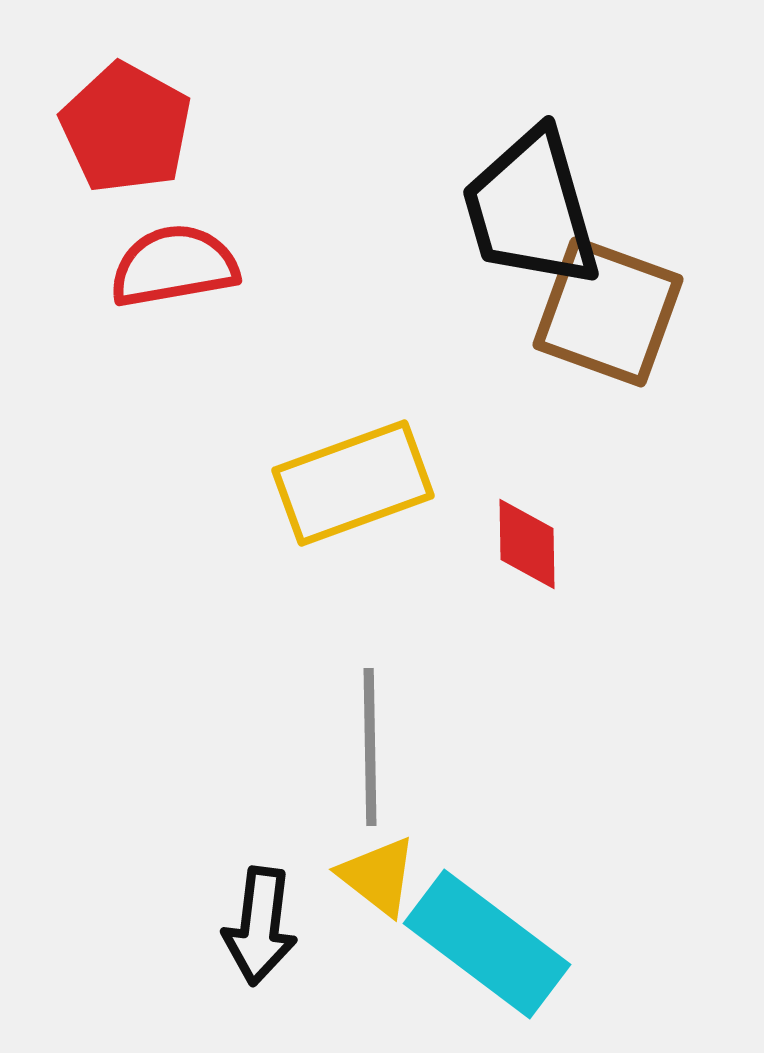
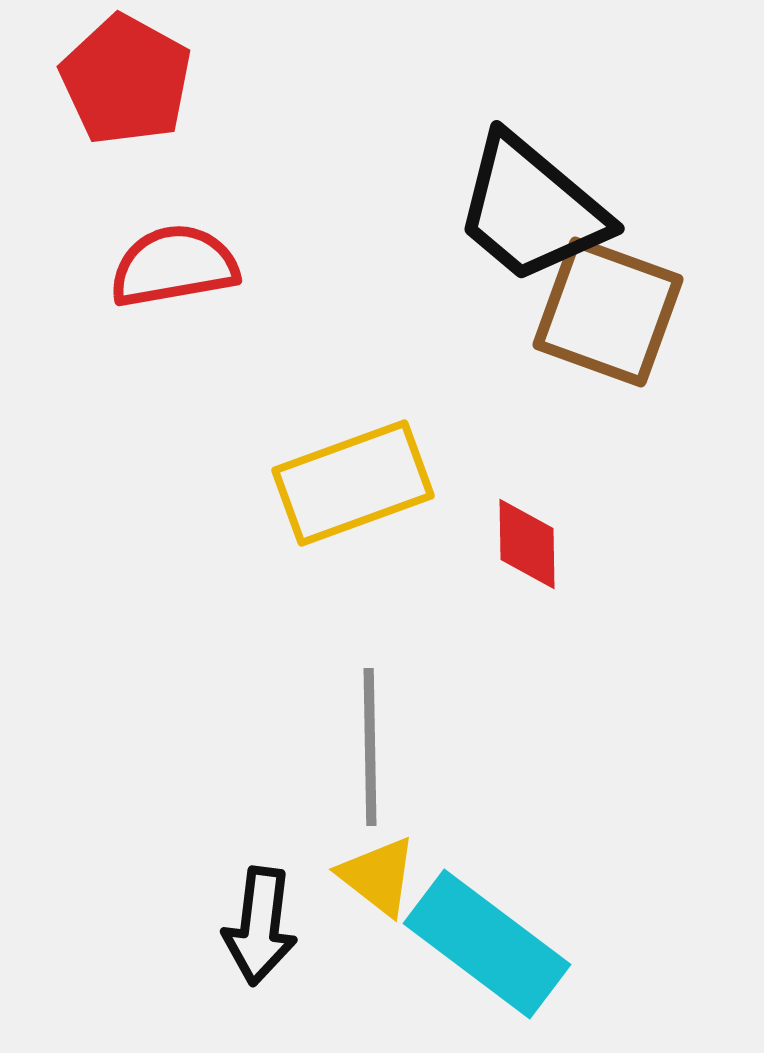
red pentagon: moved 48 px up
black trapezoid: rotated 34 degrees counterclockwise
